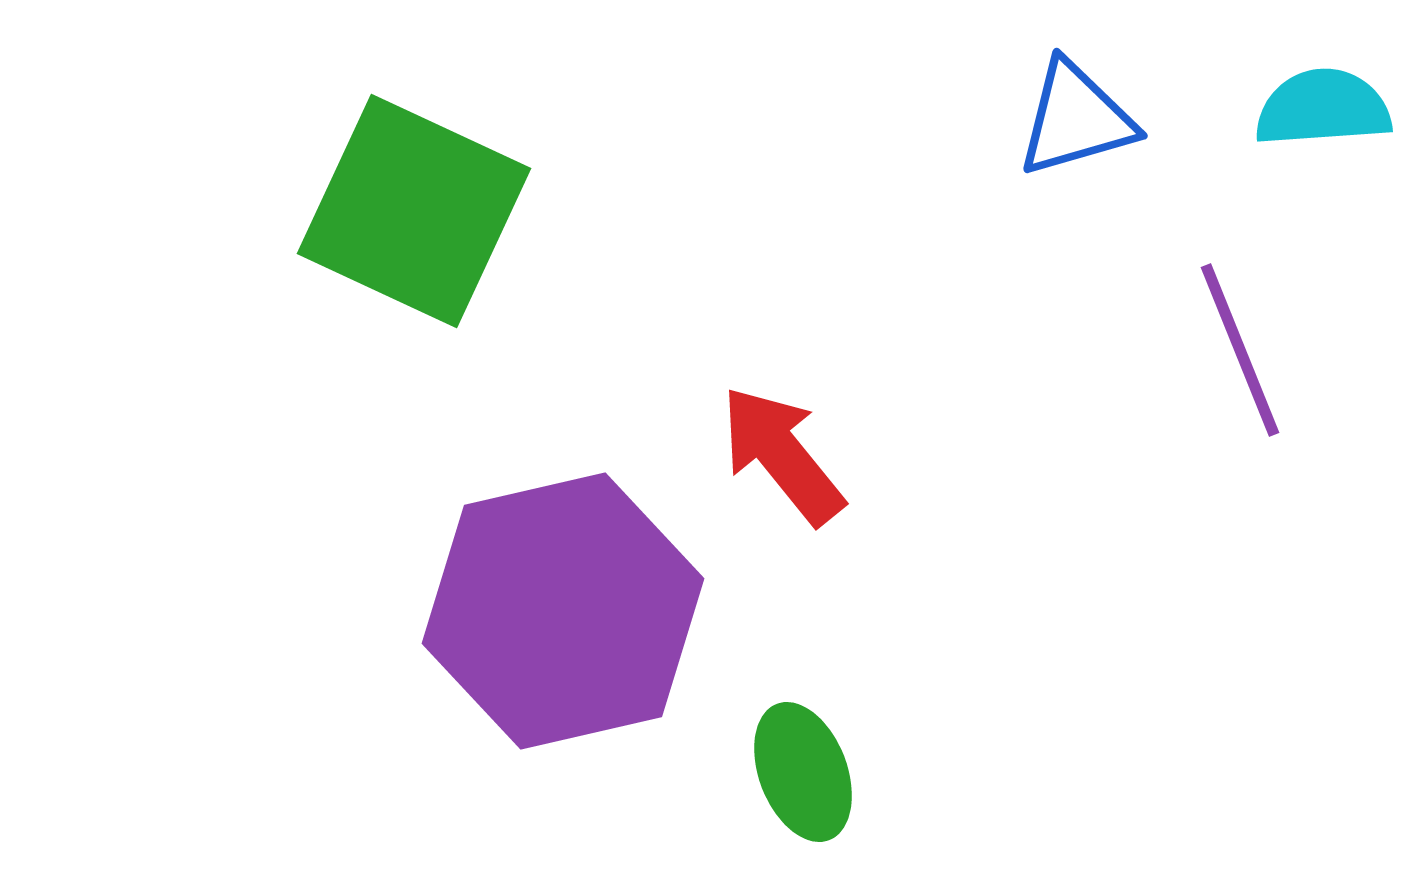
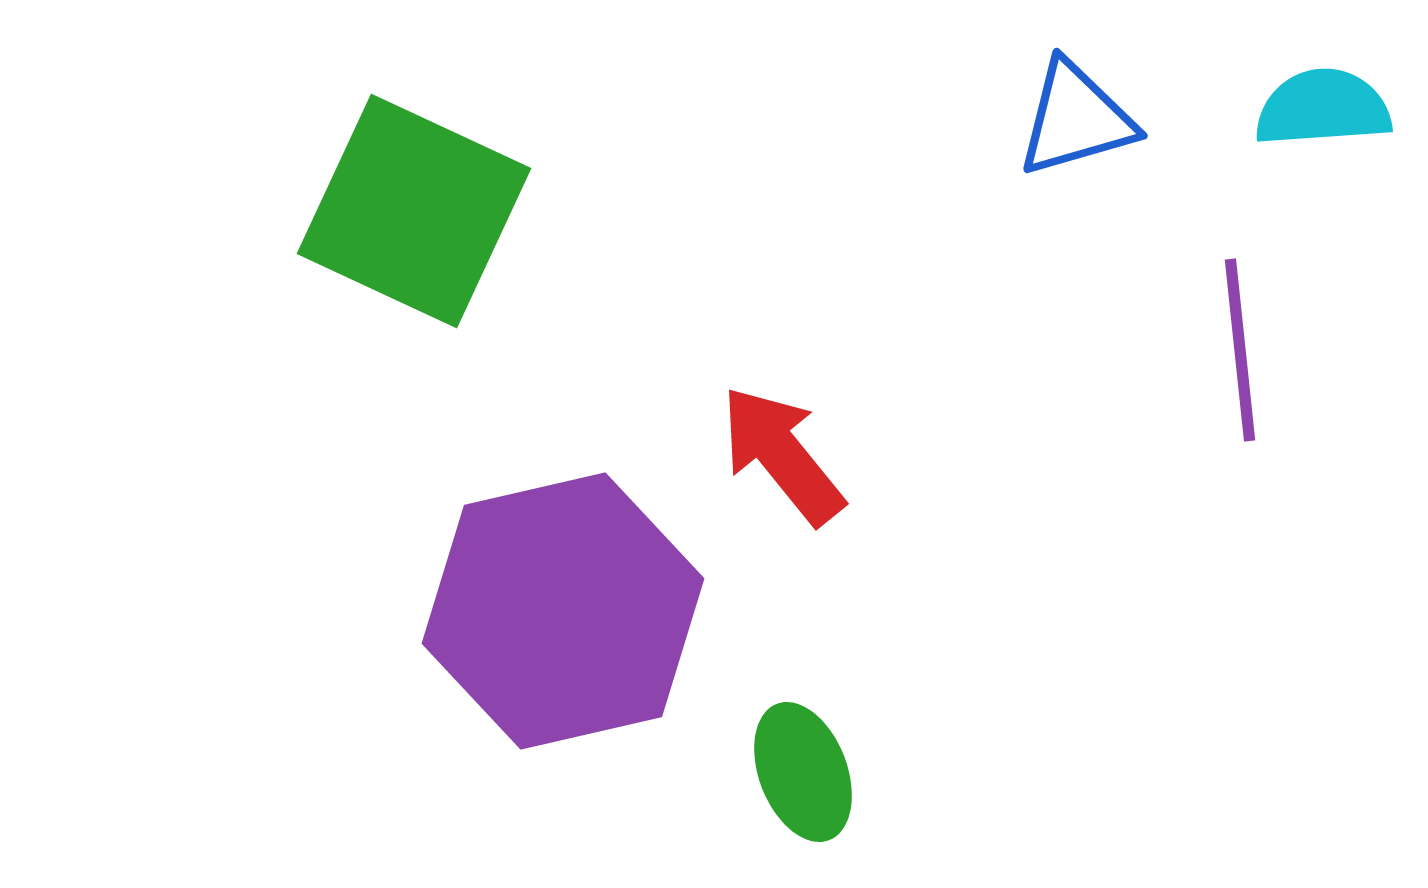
purple line: rotated 16 degrees clockwise
